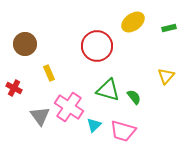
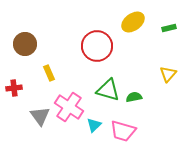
yellow triangle: moved 2 px right, 2 px up
red cross: rotated 35 degrees counterclockwise
green semicircle: rotated 63 degrees counterclockwise
